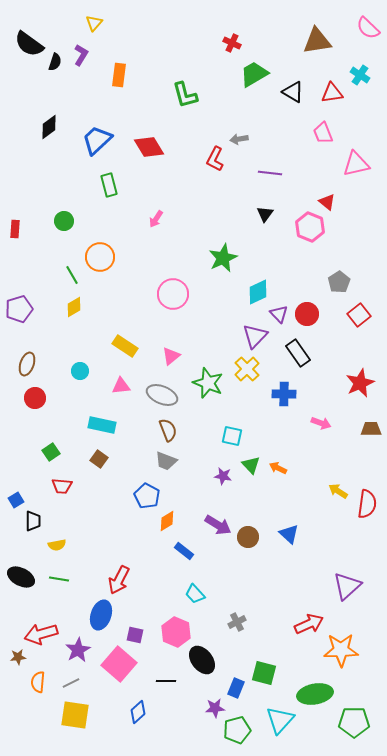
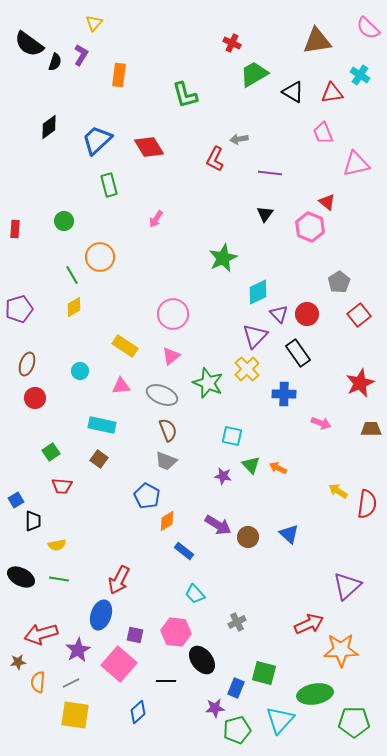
pink circle at (173, 294): moved 20 px down
pink hexagon at (176, 632): rotated 16 degrees counterclockwise
brown star at (18, 657): moved 5 px down
